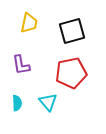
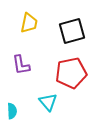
cyan semicircle: moved 5 px left, 8 px down
